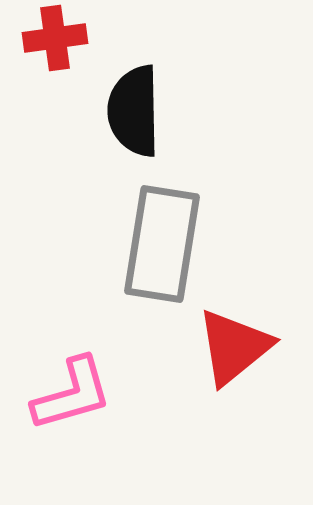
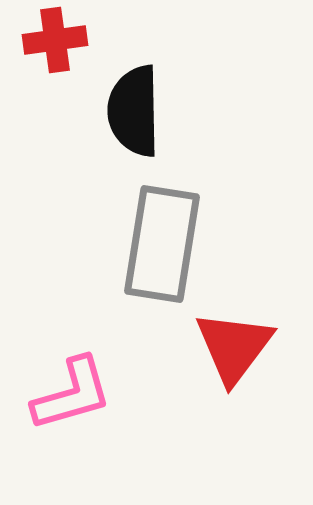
red cross: moved 2 px down
red triangle: rotated 14 degrees counterclockwise
